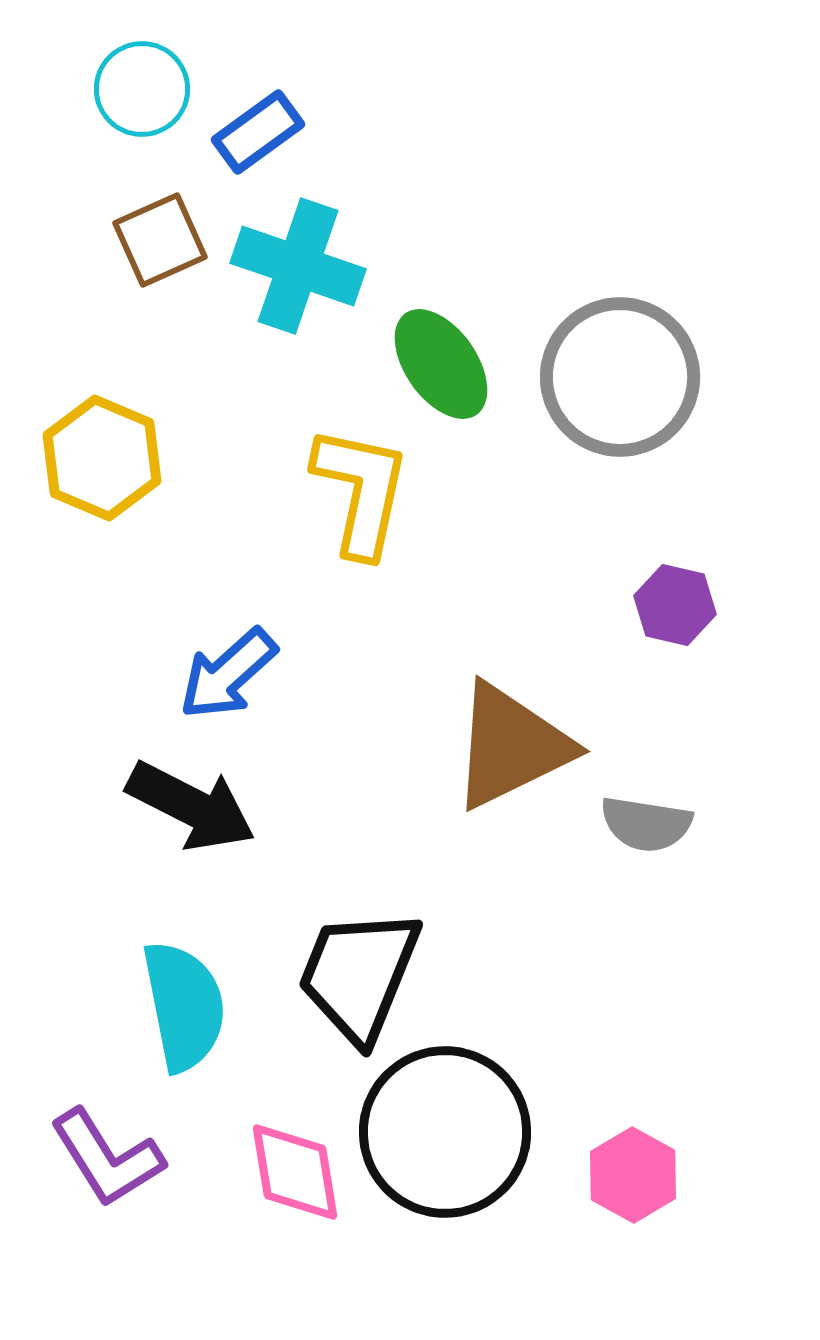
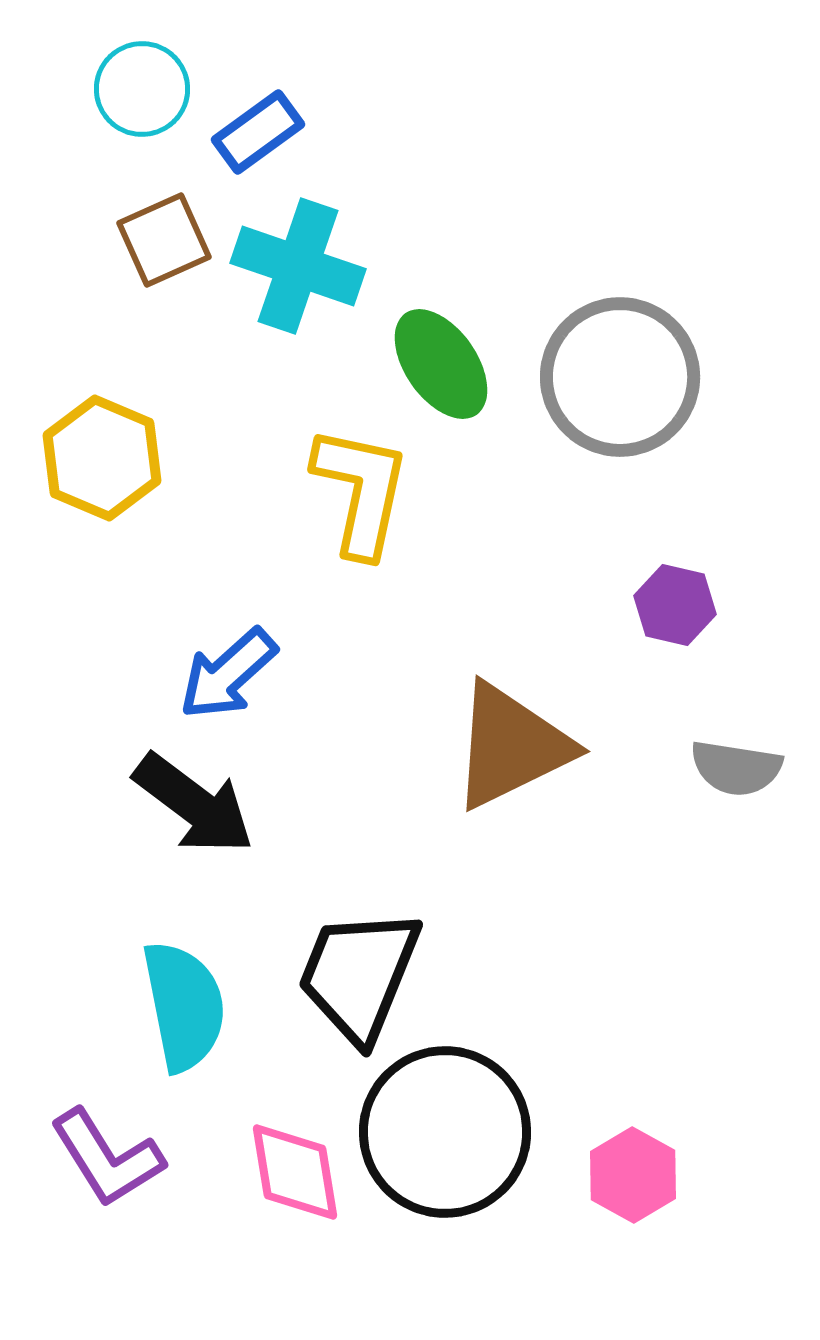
brown square: moved 4 px right
black arrow: moved 3 px right, 2 px up; rotated 10 degrees clockwise
gray semicircle: moved 90 px right, 56 px up
